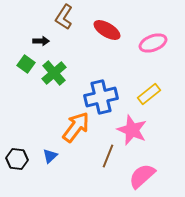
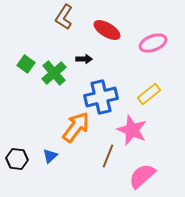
black arrow: moved 43 px right, 18 px down
